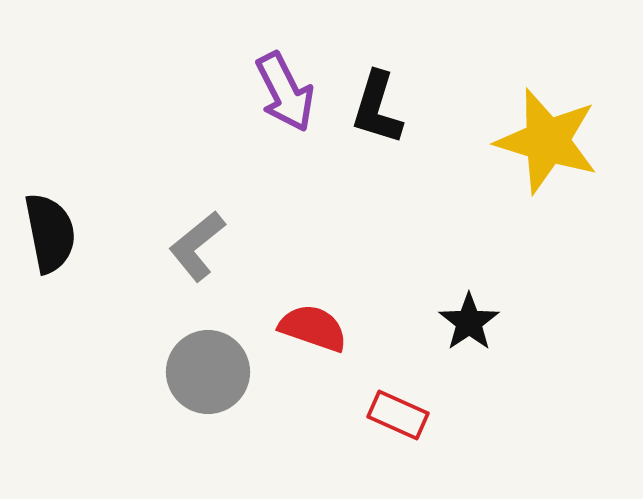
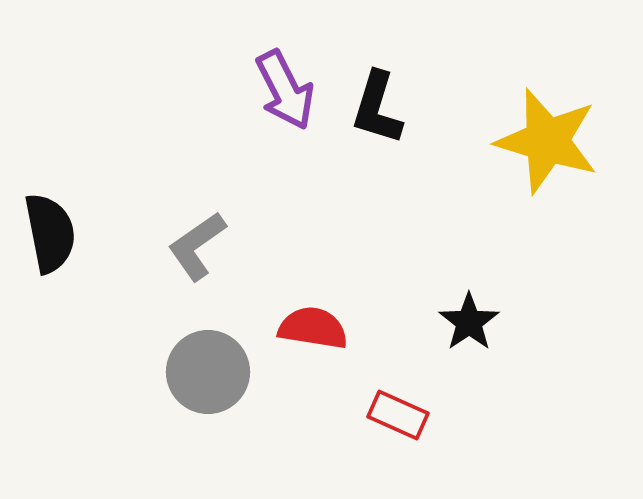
purple arrow: moved 2 px up
gray L-shape: rotated 4 degrees clockwise
red semicircle: rotated 10 degrees counterclockwise
